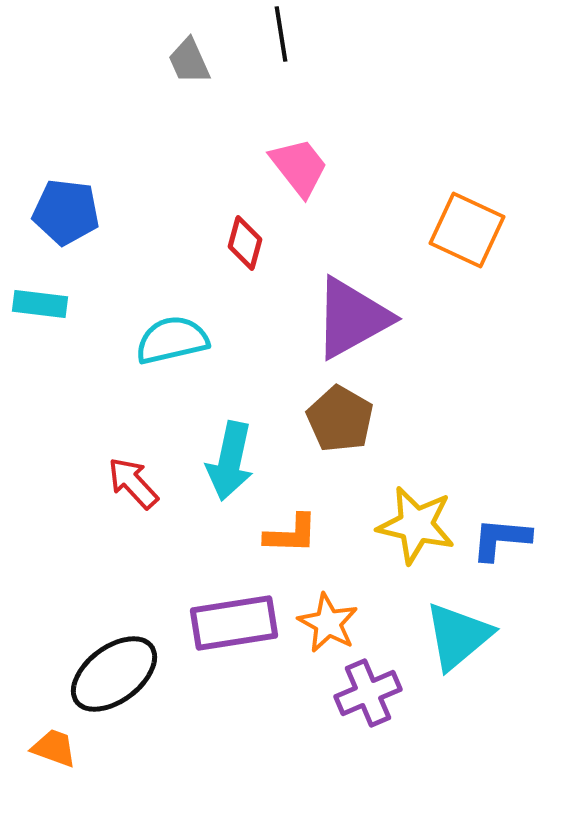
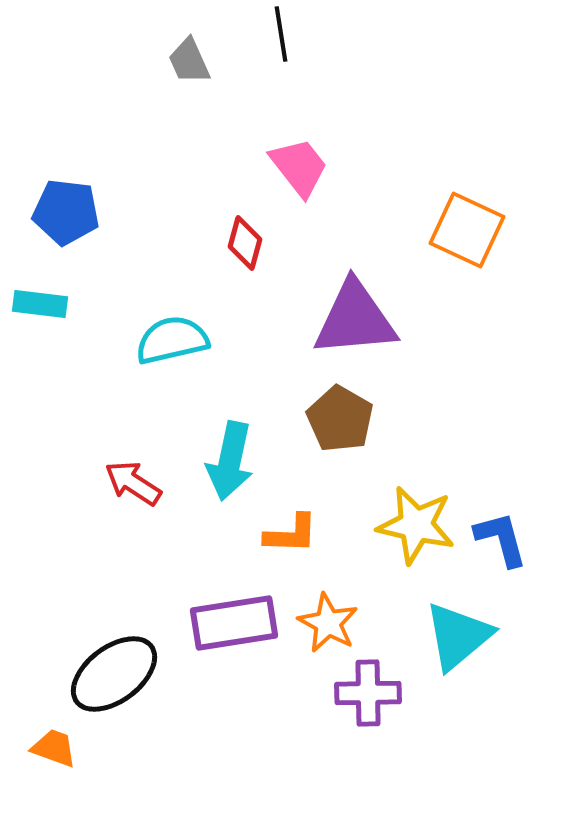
purple triangle: moved 3 px right, 1 px down; rotated 24 degrees clockwise
red arrow: rotated 14 degrees counterclockwise
blue L-shape: rotated 70 degrees clockwise
purple cross: rotated 22 degrees clockwise
